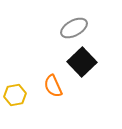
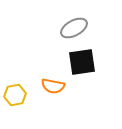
black square: rotated 36 degrees clockwise
orange semicircle: rotated 55 degrees counterclockwise
